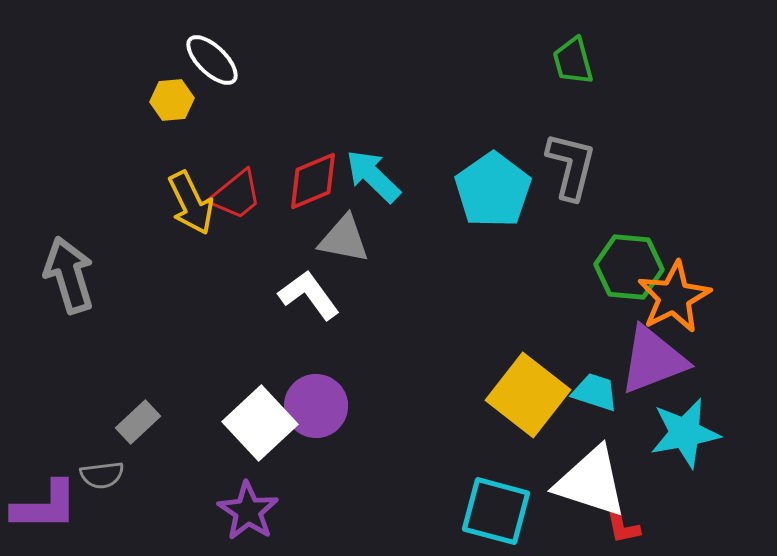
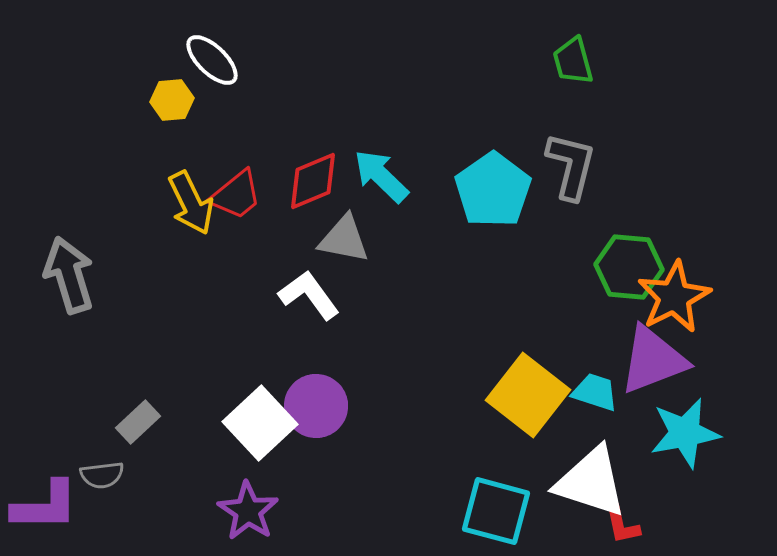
cyan arrow: moved 8 px right
